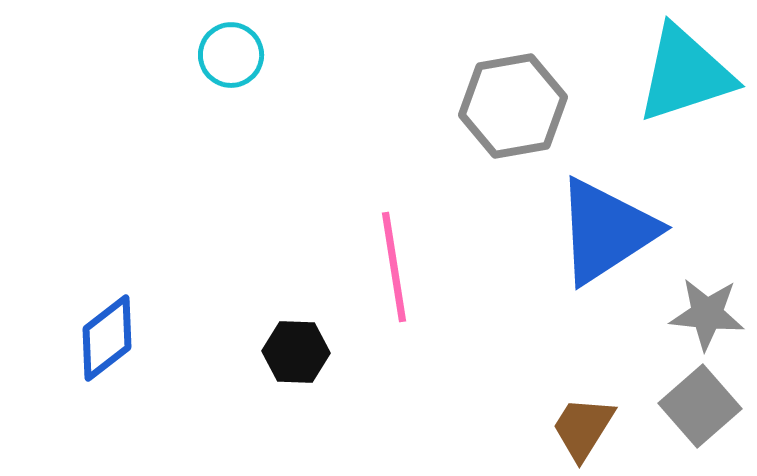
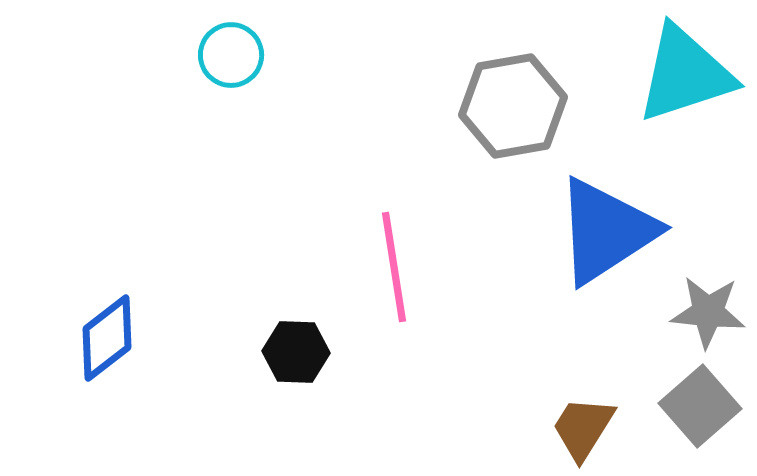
gray star: moved 1 px right, 2 px up
